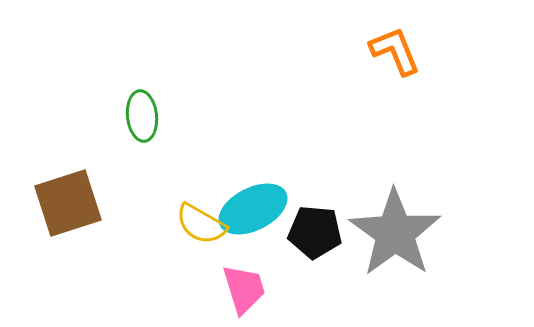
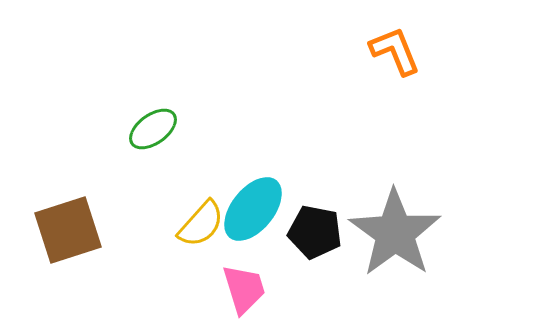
green ellipse: moved 11 px right, 13 px down; rotated 60 degrees clockwise
brown square: moved 27 px down
cyan ellipse: rotated 24 degrees counterclockwise
yellow semicircle: rotated 78 degrees counterclockwise
black pentagon: rotated 6 degrees clockwise
